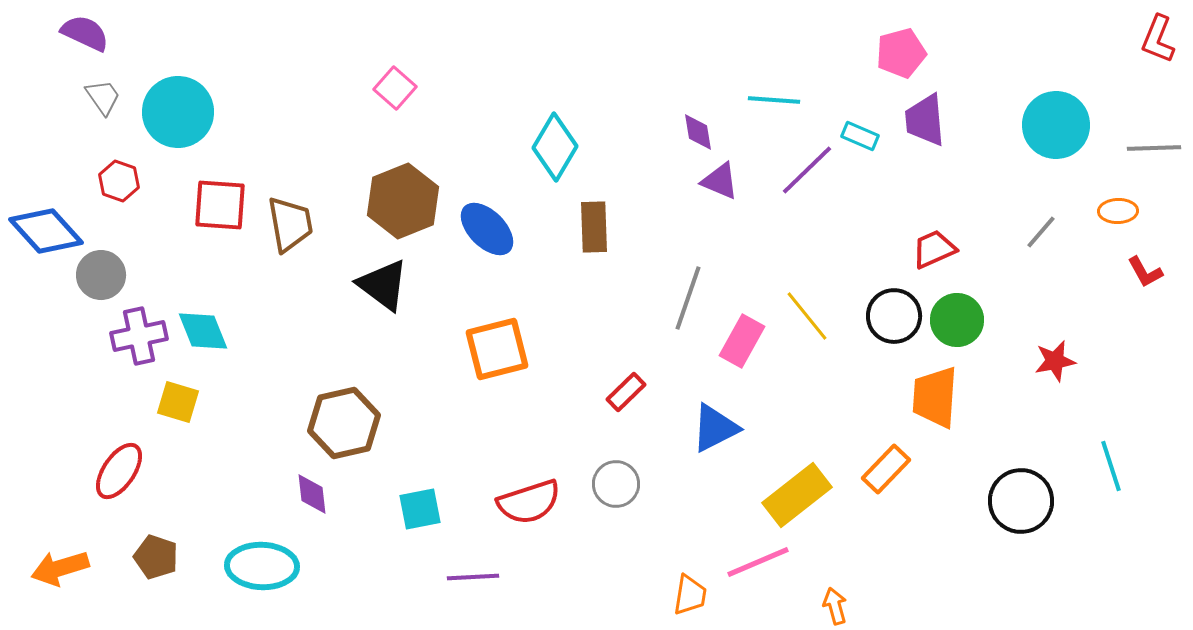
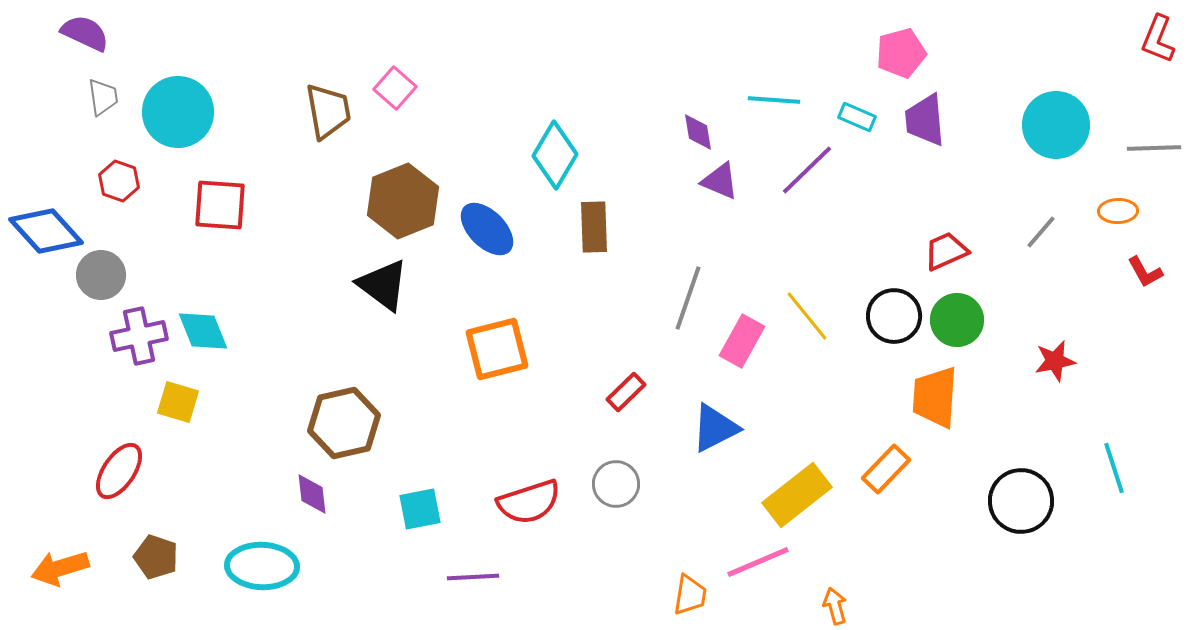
gray trapezoid at (103, 97): rotated 27 degrees clockwise
cyan rectangle at (860, 136): moved 3 px left, 19 px up
cyan diamond at (555, 147): moved 8 px down
brown trapezoid at (290, 224): moved 38 px right, 113 px up
red trapezoid at (934, 249): moved 12 px right, 2 px down
cyan line at (1111, 466): moved 3 px right, 2 px down
